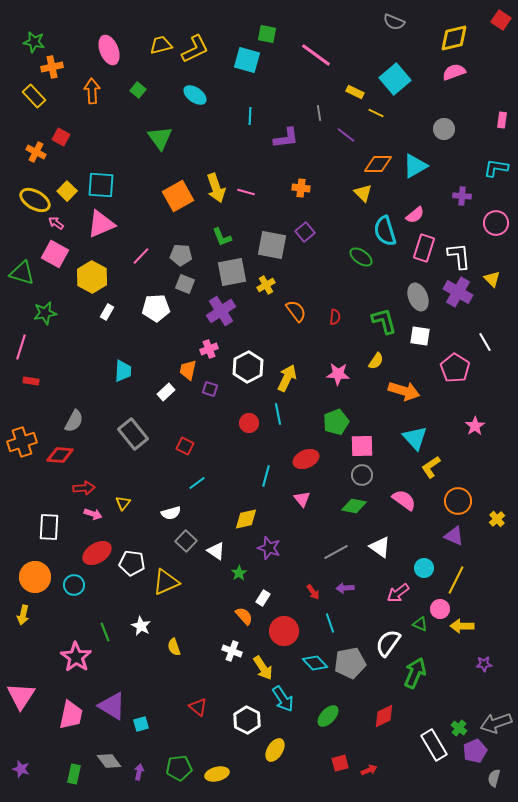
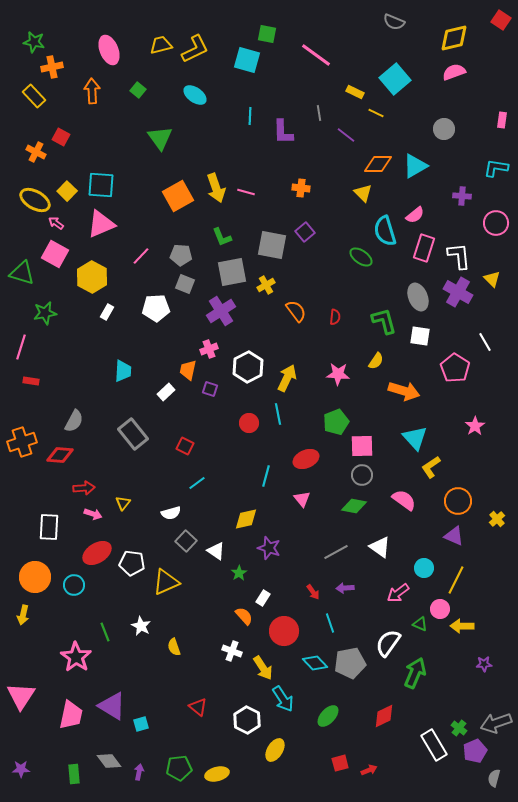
purple L-shape at (286, 138): moved 3 px left, 6 px up; rotated 96 degrees clockwise
purple star at (21, 769): rotated 18 degrees counterclockwise
green rectangle at (74, 774): rotated 18 degrees counterclockwise
